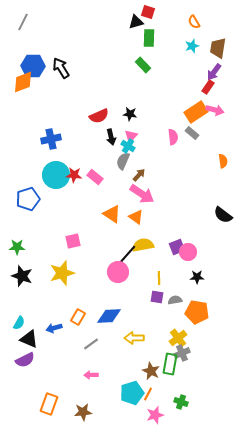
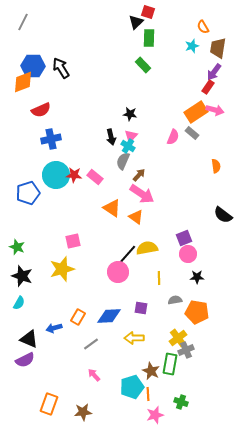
black triangle at (136, 22): rotated 28 degrees counterclockwise
orange semicircle at (194, 22): moved 9 px right, 5 px down
red semicircle at (99, 116): moved 58 px left, 6 px up
pink semicircle at (173, 137): rotated 28 degrees clockwise
orange semicircle at (223, 161): moved 7 px left, 5 px down
blue pentagon at (28, 199): moved 6 px up
orange triangle at (112, 214): moved 6 px up
yellow semicircle at (143, 245): moved 4 px right, 3 px down
green star at (17, 247): rotated 21 degrees clockwise
purple square at (177, 247): moved 7 px right, 9 px up
pink circle at (188, 252): moved 2 px down
yellow star at (62, 273): moved 4 px up
purple square at (157, 297): moved 16 px left, 11 px down
cyan semicircle at (19, 323): moved 20 px up
gray cross at (182, 353): moved 4 px right, 3 px up
pink arrow at (91, 375): moved 3 px right; rotated 48 degrees clockwise
cyan pentagon at (132, 393): moved 6 px up
orange line at (148, 394): rotated 32 degrees counterclockwise
